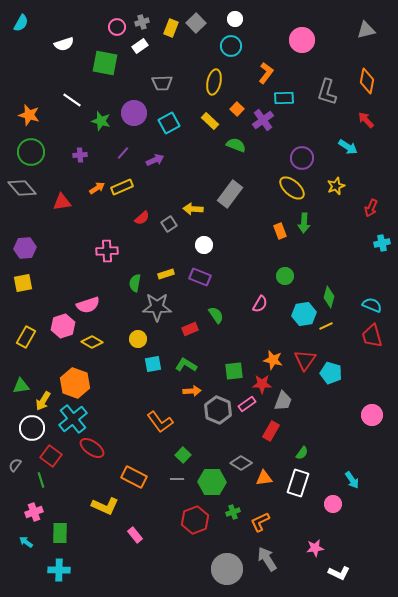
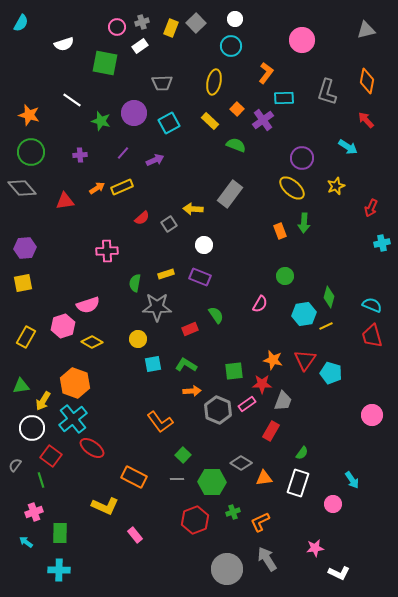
red triangle at (62, 202): moved 3 px right, 1 px up
